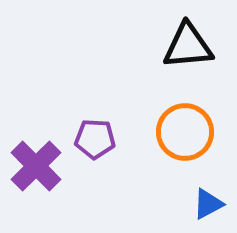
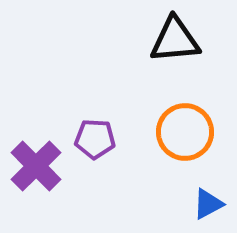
black triangle: moved 13 px left, 6 px up
